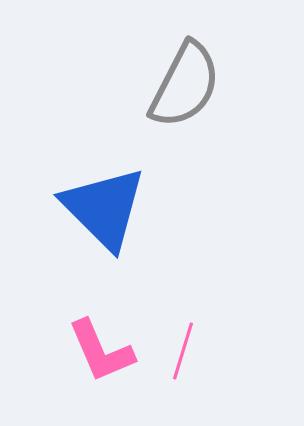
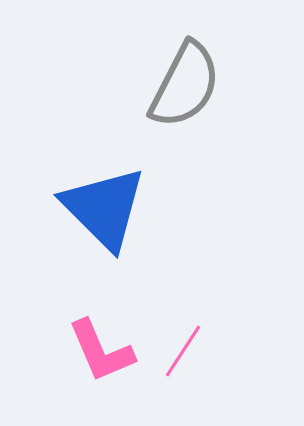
pink line: rotated 16 degrees clockwise
